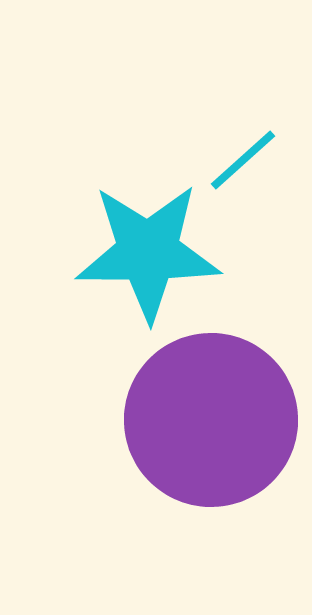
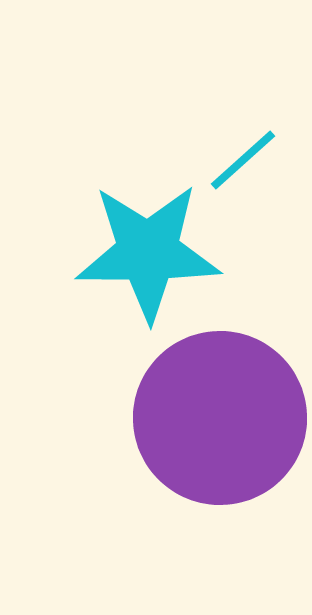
purple circle: moved 9 px right, 2 px up
